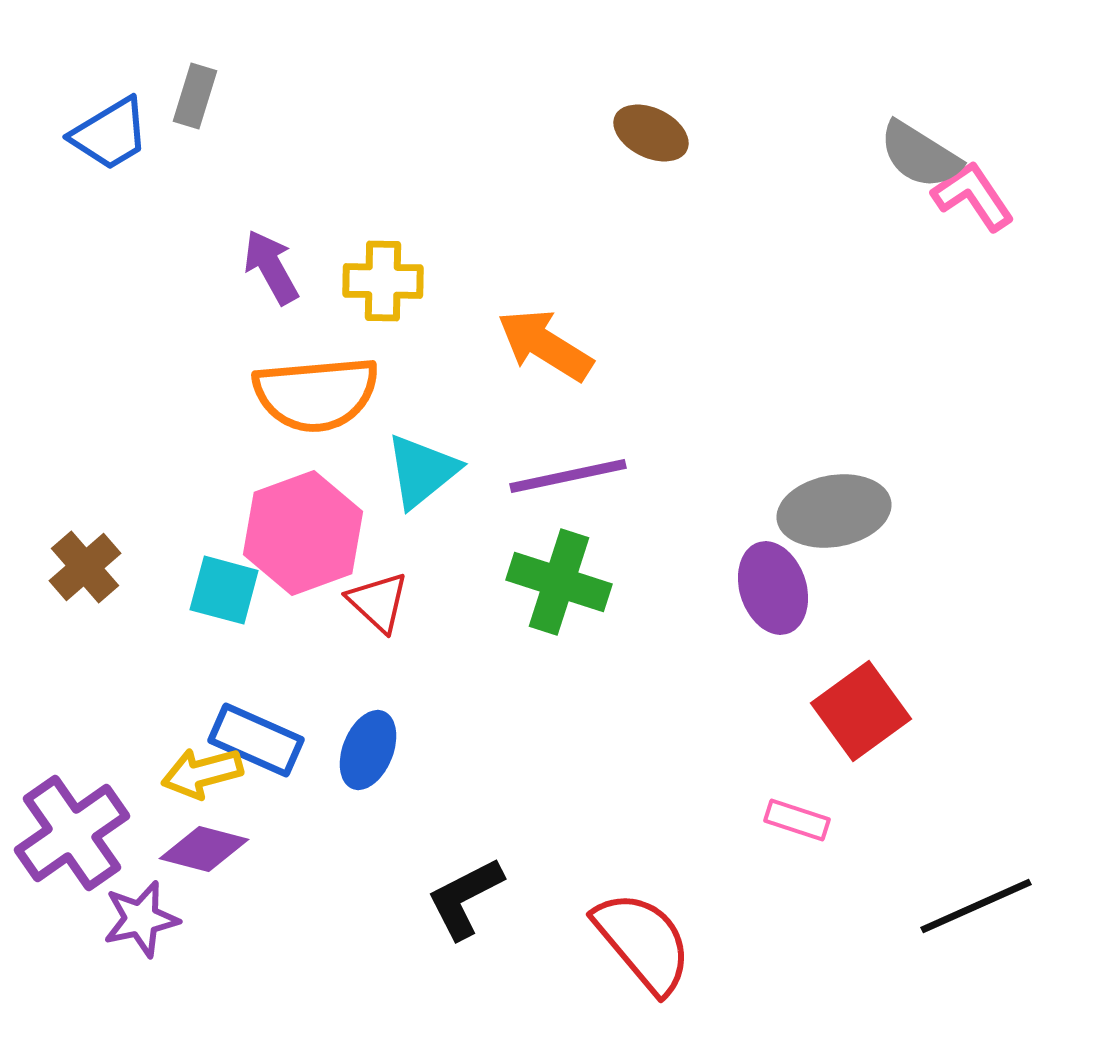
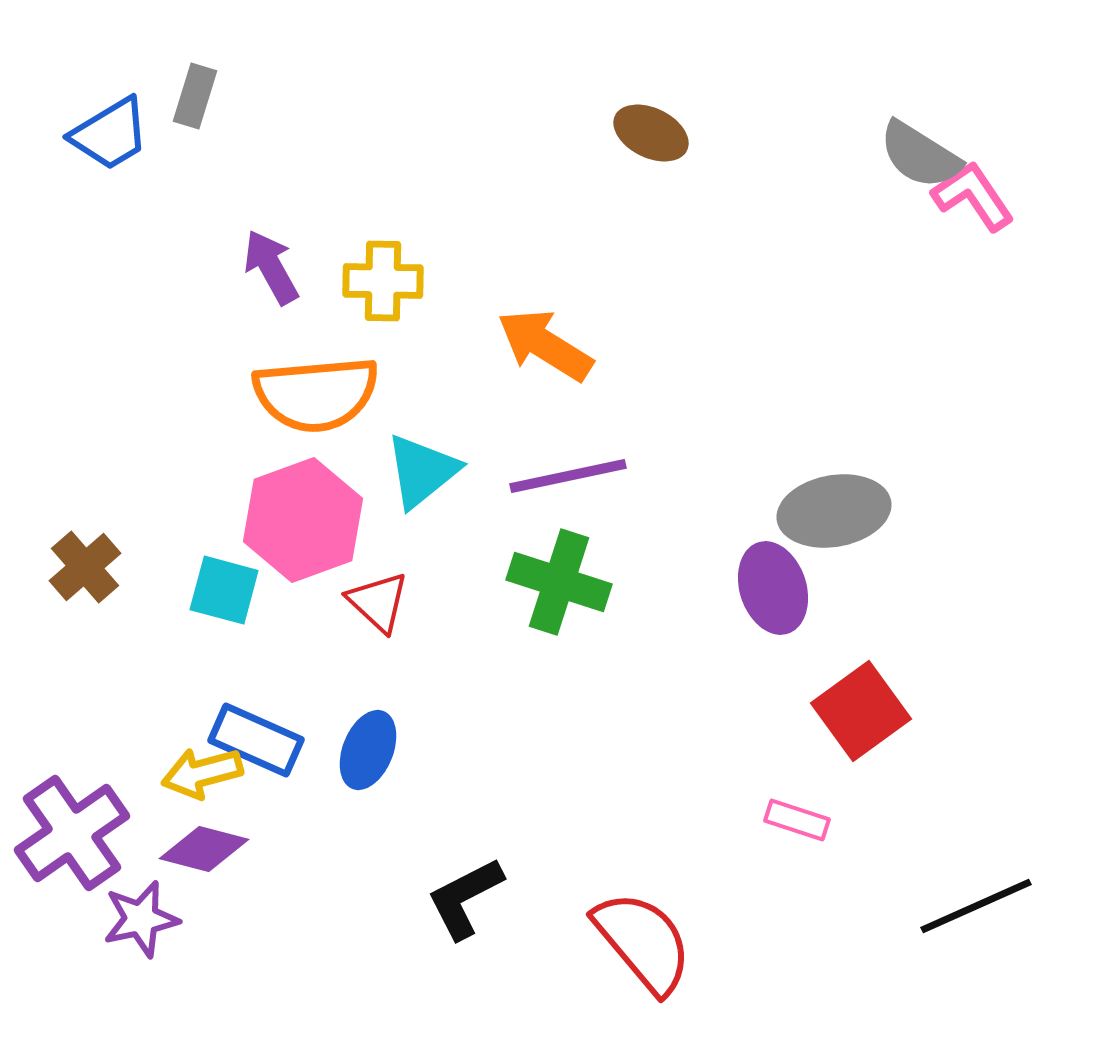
pink hexagon: moved 13 px up
